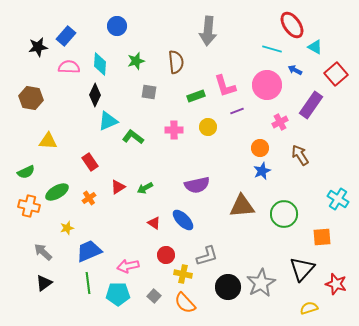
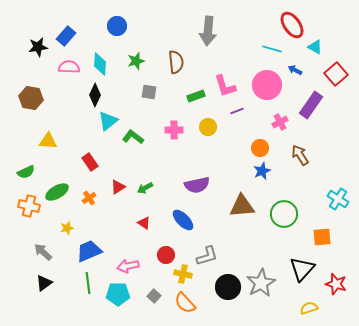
cyan triangle at (108, 121): rotated 15 degrees counterclockwise
red triangle at (154, 223): moved 10 px left
